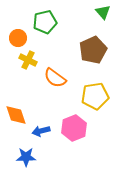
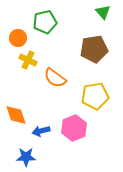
brown pentagon: moved 1 px right, 1 px up; rotated 16 degrees clockwise
